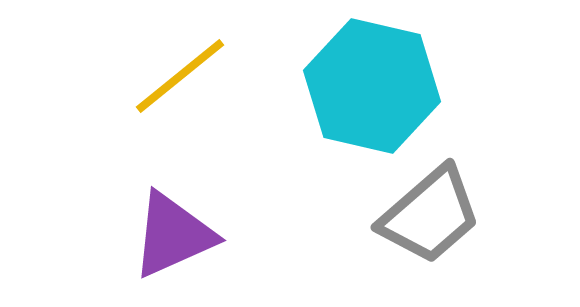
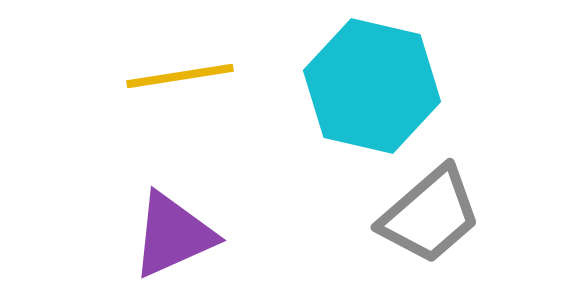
yellow line: rotated 30 degrees clockwise
